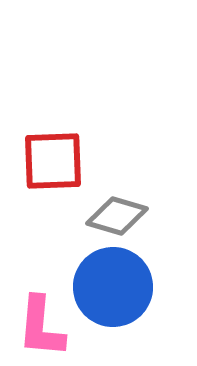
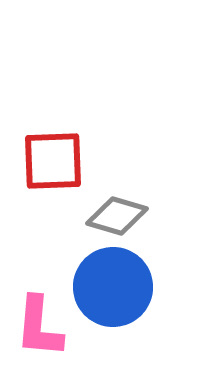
pink L-shape: moved 2 px left
